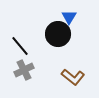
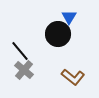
black line: moved 5 px down
gray cross: rotated 24 degrees counterclockwise
